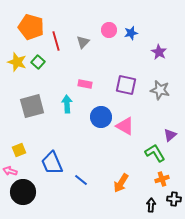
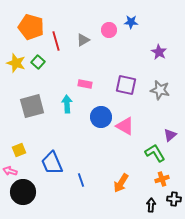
blue star: moved 11 px up; rotated 16 degrees clockwise
gray triangle: moved 2 px up; rotated 16 degrees clockwise
yellow star: moved 1 px left, 1 px down
blue line: rotated 32 degrees clockwise
